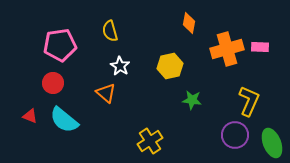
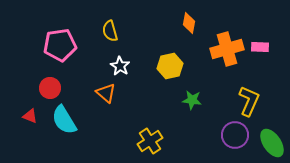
red circle: moved 3 px left, 5 px down
cyan semicircle: rotated 20 degrees clockwise
green ellipse: rotated 12 degrees counterclockwise
